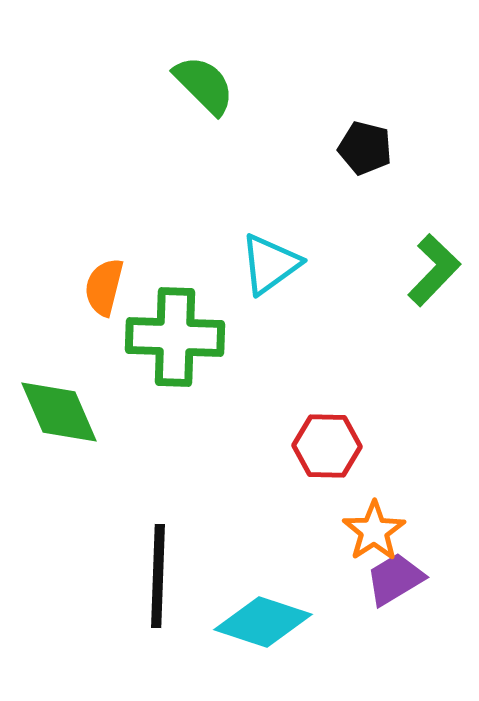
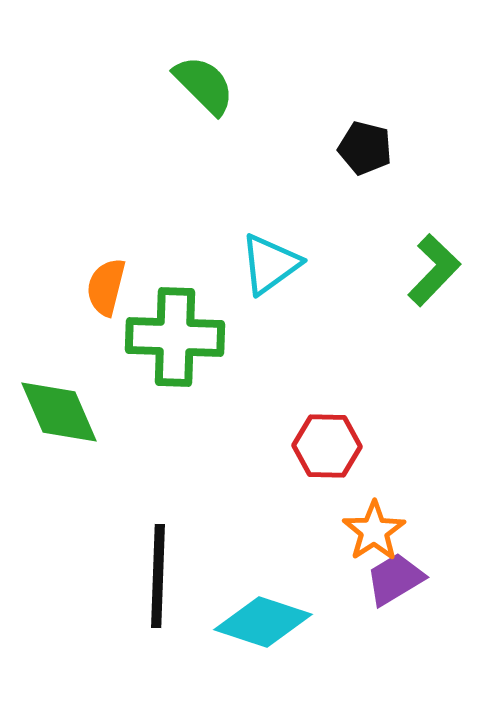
orange semicircle: moved 2 px right
